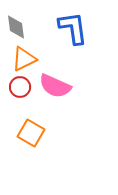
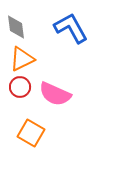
blue L-shape: moved 2 px left; rotated 21 degrees counterclockwise
orange triangle: moved 2 px left
pink semicircle: moved 8 px down
